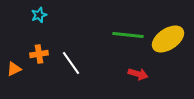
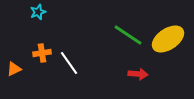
cyan star: moved 1 px left, 3 px up
green line: rotated 28 degrees clockwise
orange cross: moved 3 px right, 1 px up
white line: moved 2 px left
red arrow: rotated 12 degrees counterclockwise
